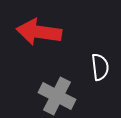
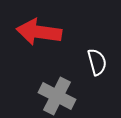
white semicircle: moved 3 px left, 5 px up; rotated 8 degrees counterclockwise
